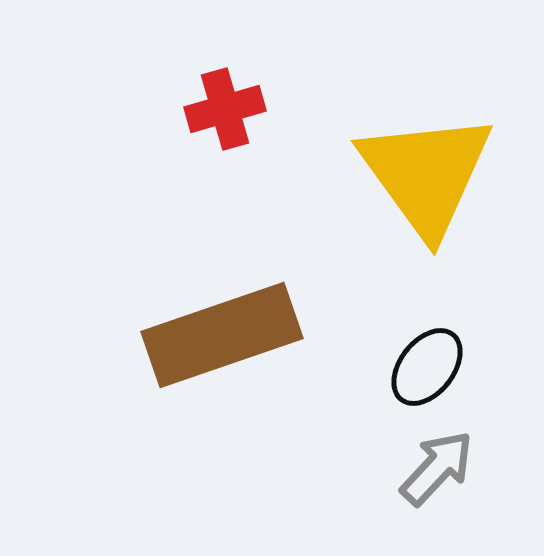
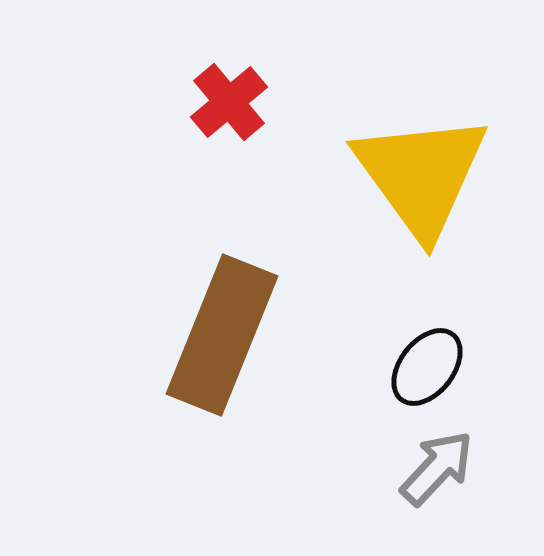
red cross: moved 4 px right, 7 px up; rotated 24 degrees counterclockwise
yellow triangle: moved 5 px left, 1 px down
brown rectangle: rotated 49 degrees counterclockwise
